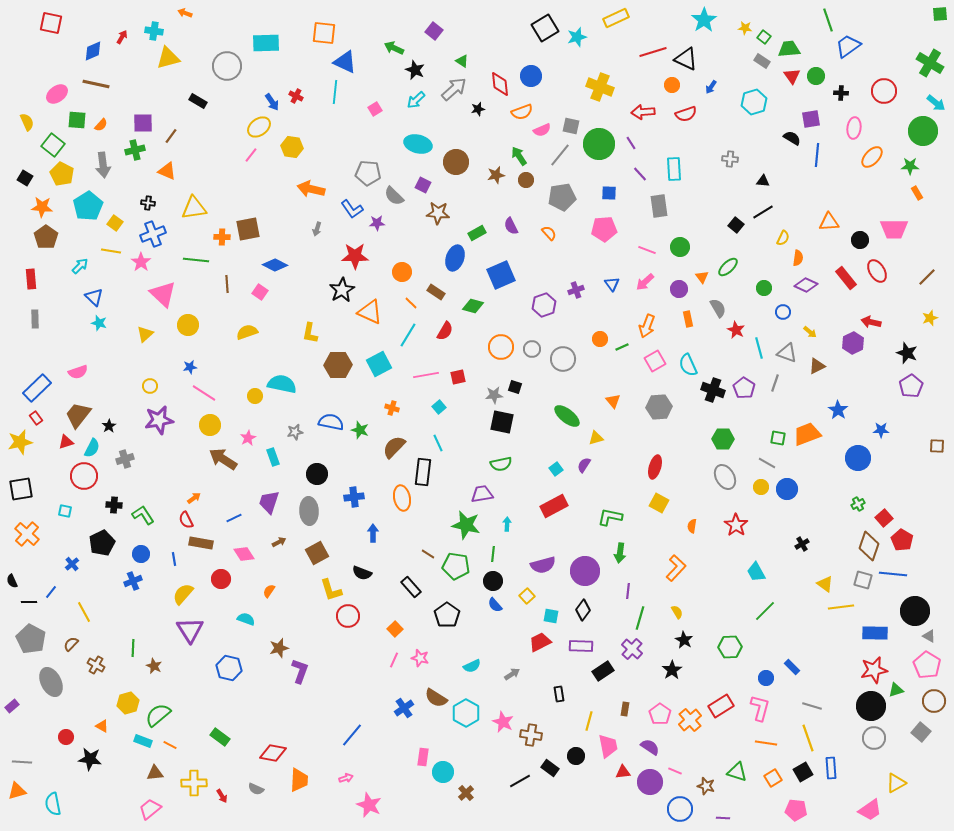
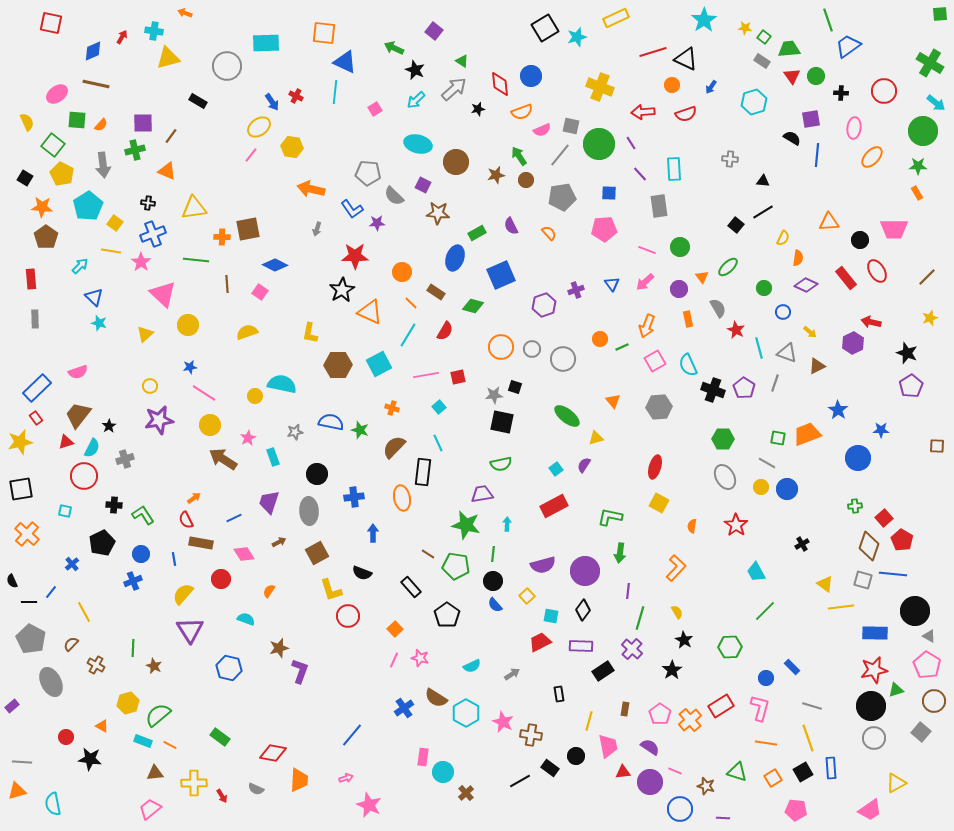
green star at (910, 166): moved 8 px right
green cross at (858, 504): moved 3 px left, 2 px down; rotated 24 degrees clockwise
